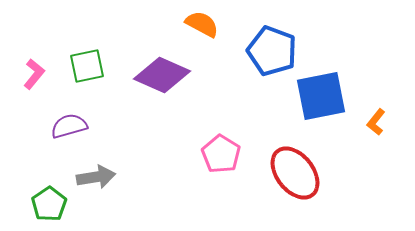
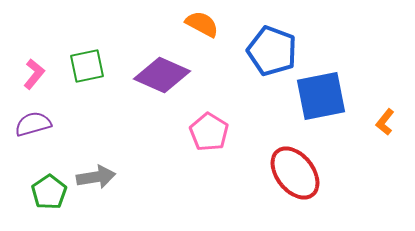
orange L-shape: moved 9 px right
purple semicircle: moved 36 px left, 2 px up
pink pentagon: moved 12 px left, 22 px up
green pentagon: moved 12 px up
